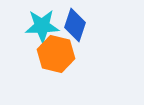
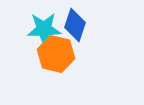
cyan star: moved 2 px right, 3 px down
